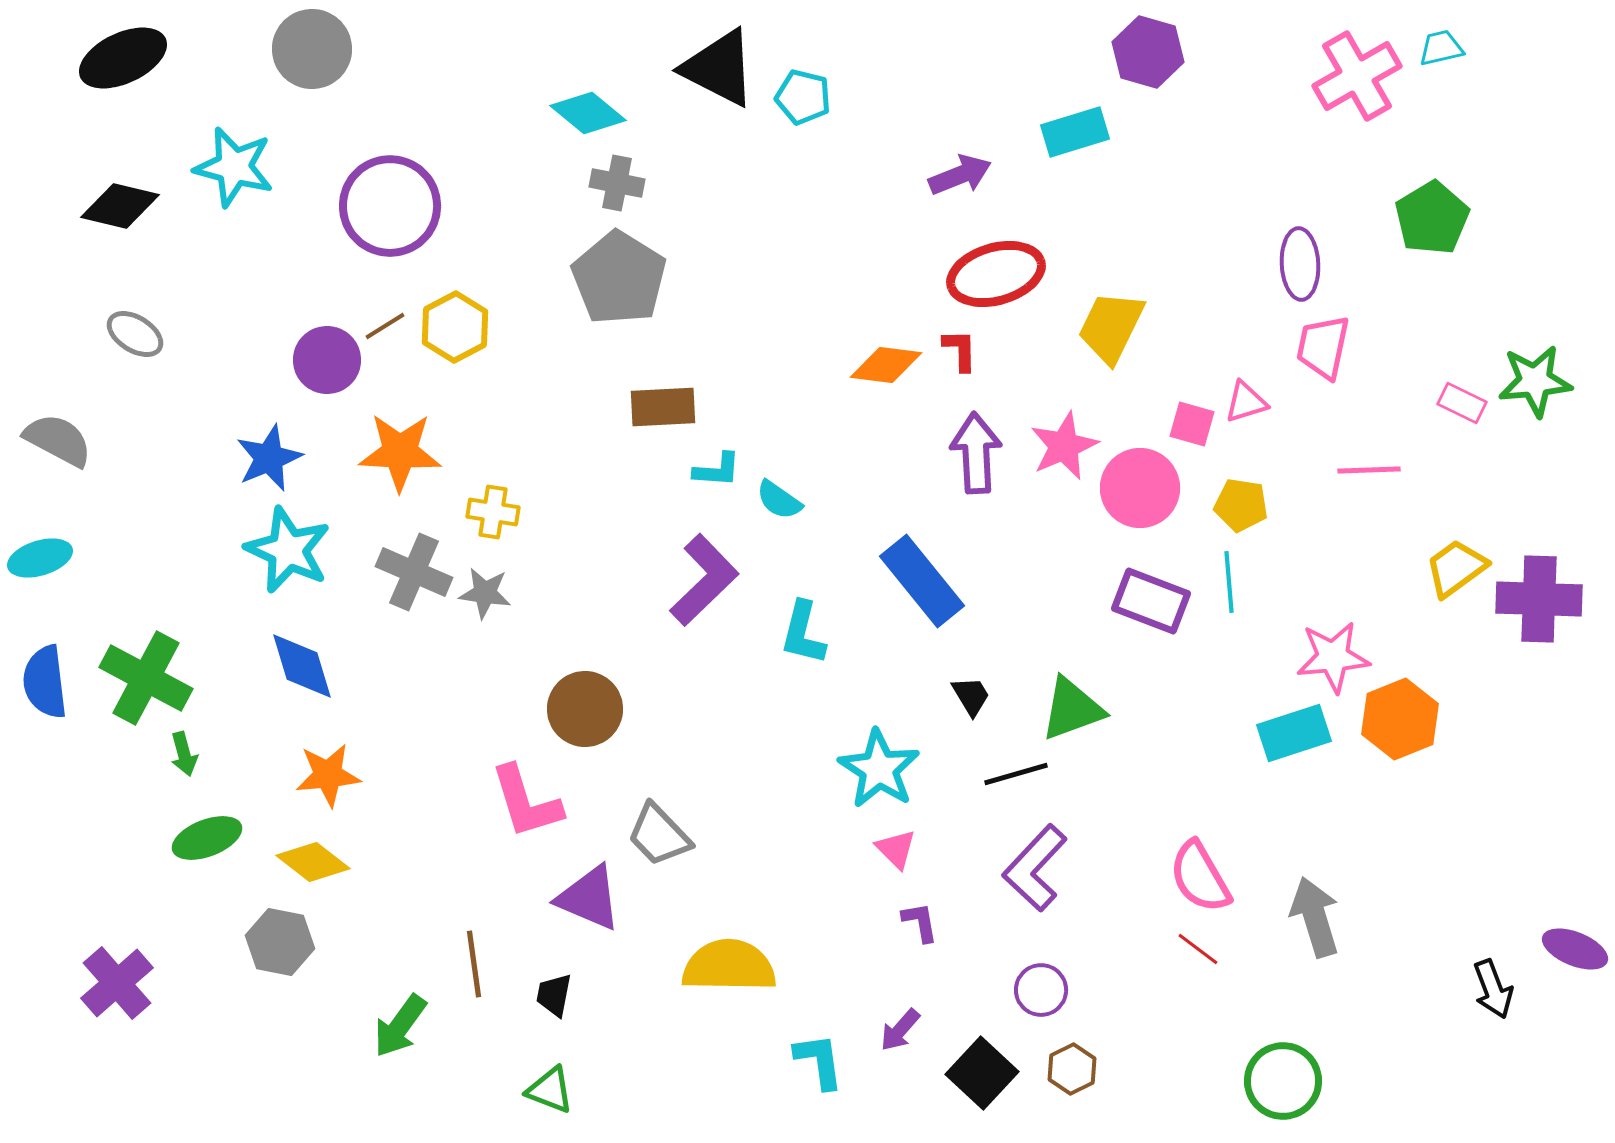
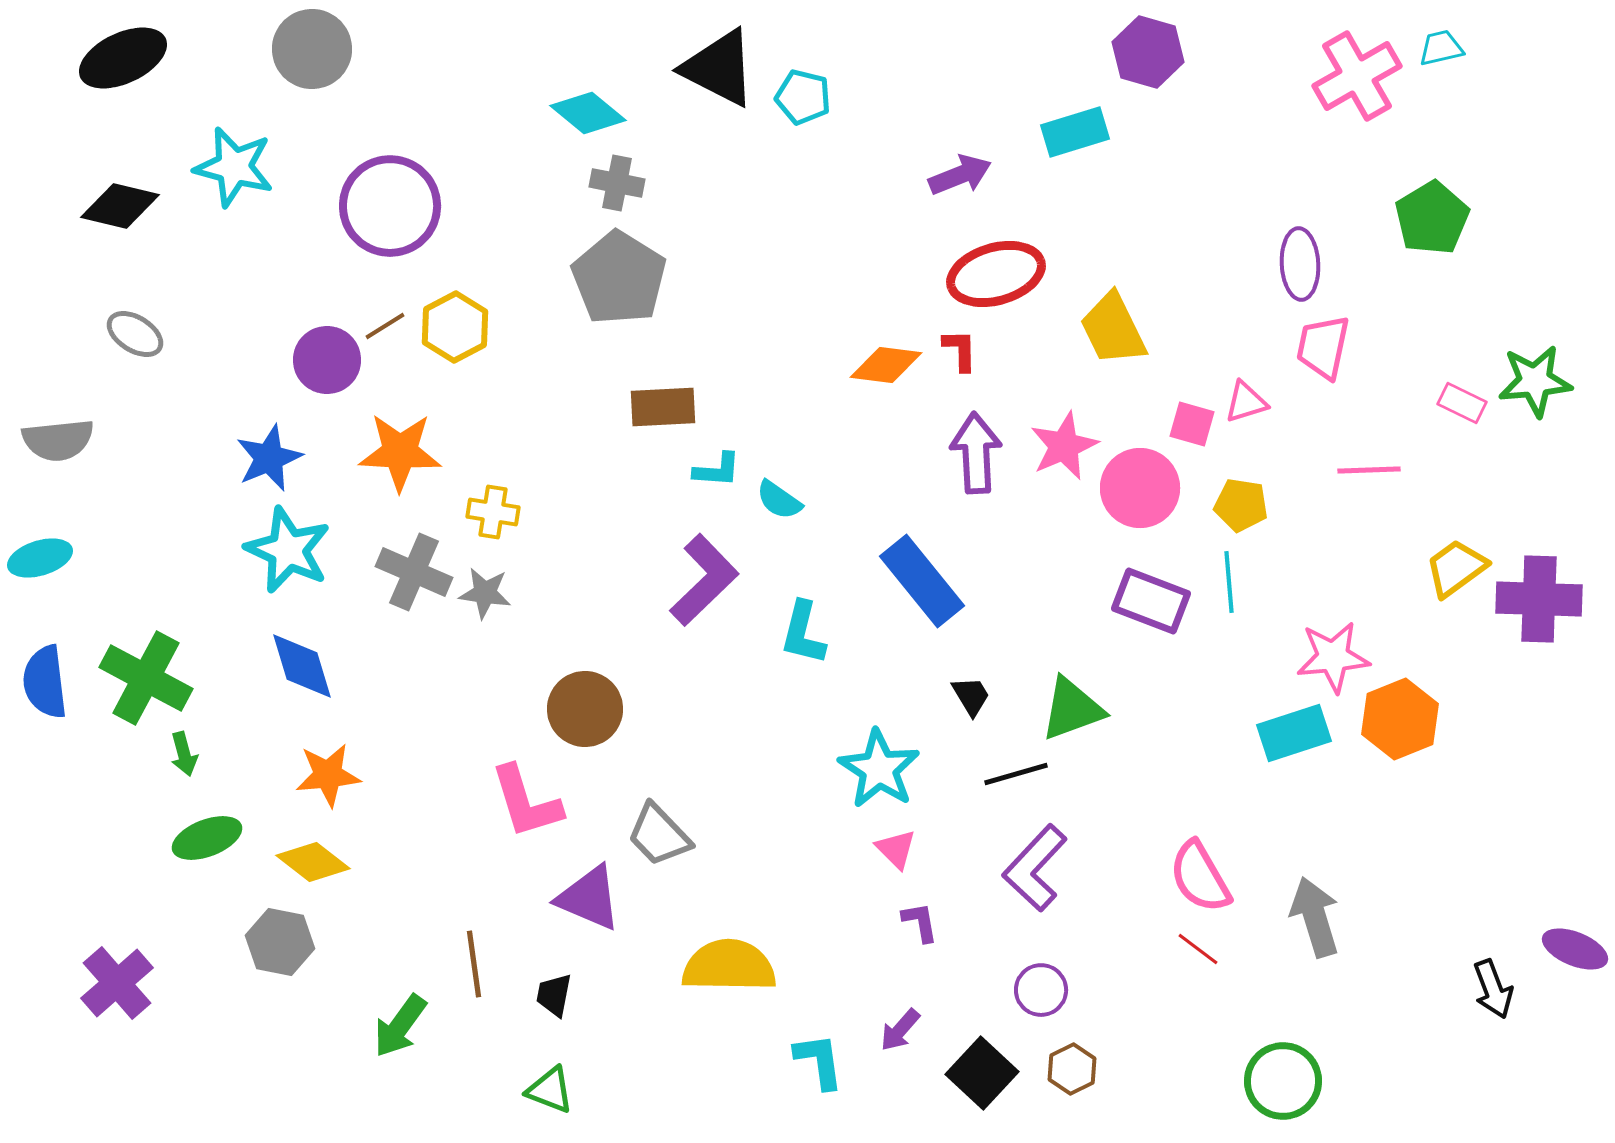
yellow trapezoid at (1111, 327): moved 2 px right, 2 px down; rotated 52 degrees counterclockwise
gray semicircle at (58, 440): rotated 146 degrees clockwise
